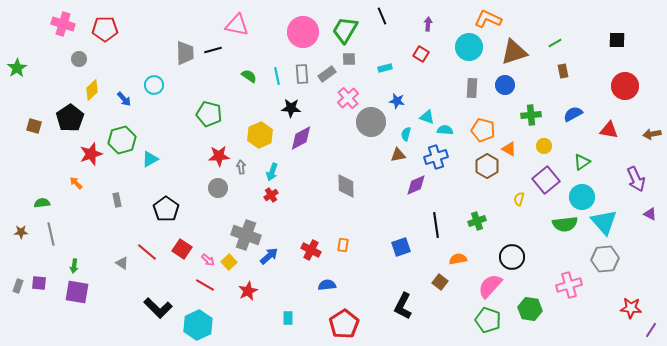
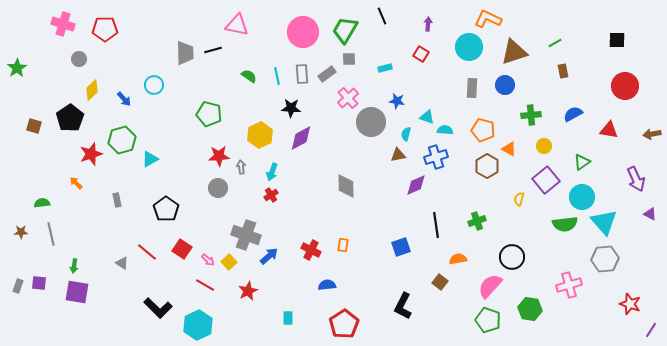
red star at (631, 308): moved 1 px left, 4 px up; rotated 15 degrees clockwise
